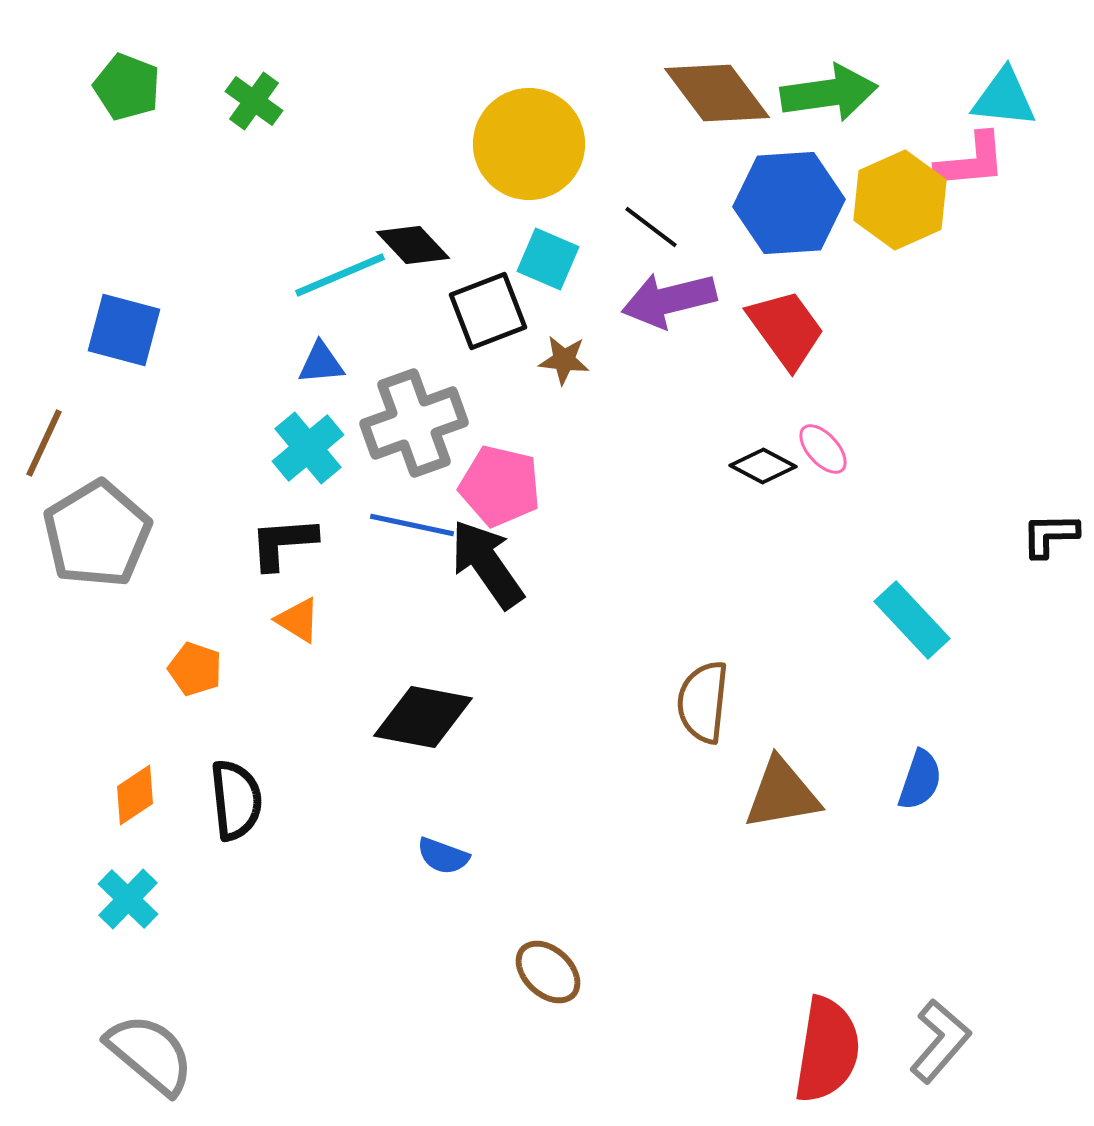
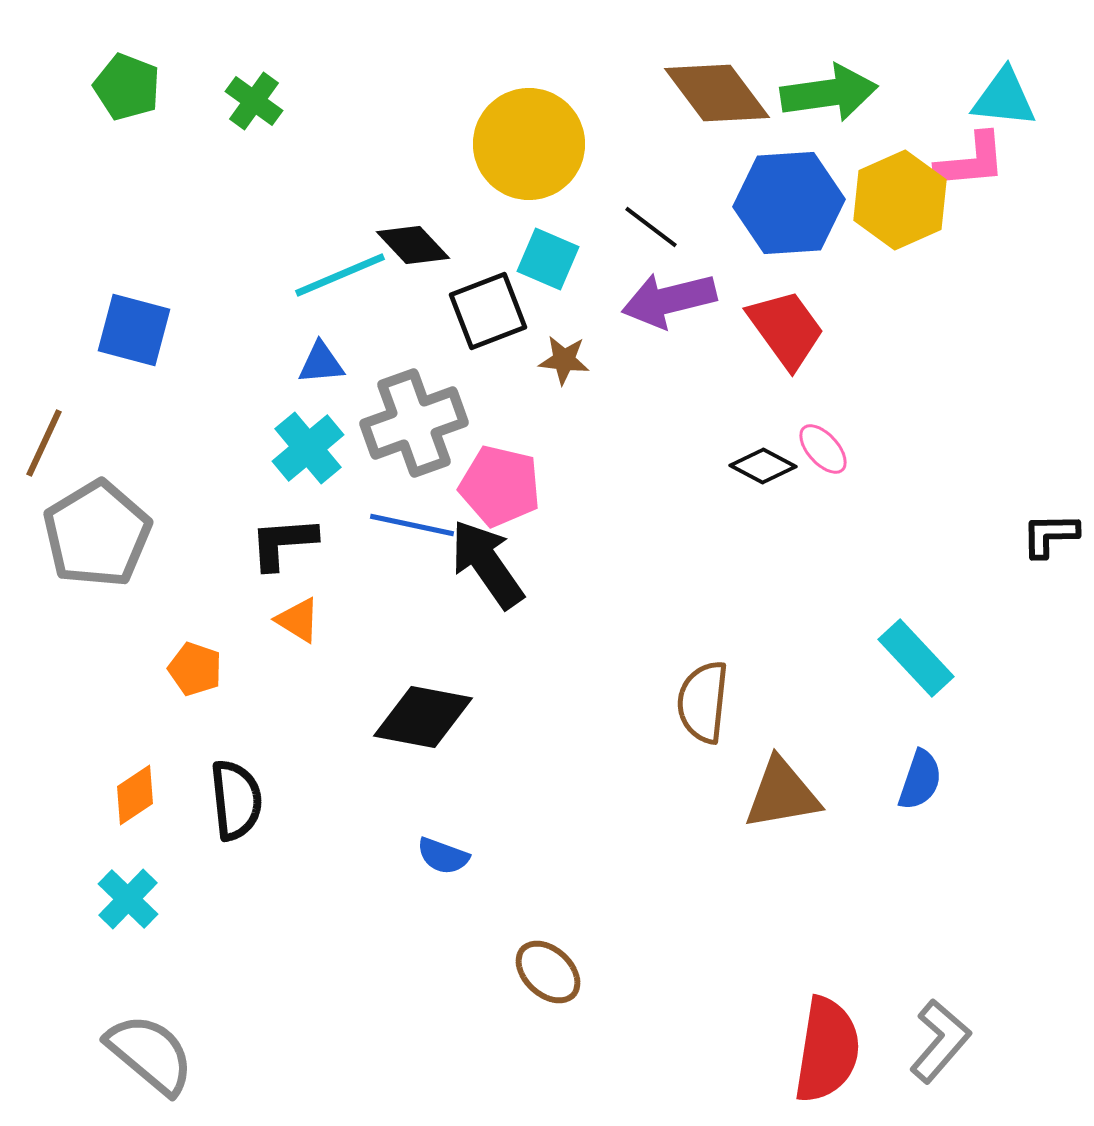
blue square at (124, 330): moved 10 px right
cyan rectangle at (912, 620): moved 4 px right, 38 px down
